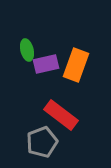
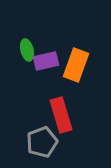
purple rectangle: moved 3 px up
red rectangle: rotated 36 degrees clockwise
